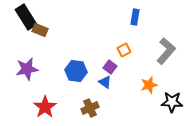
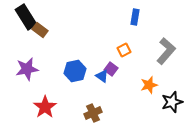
brown rectangle: rotated 14 degrees clockwise
purple square: moved 1 px right, 2 px down
blue hexagon: moved 1 px left; rotated 20 degrees counterclockwise
blue triangle: moved 3 px left, 6 px up
black star: rotated 20 degrees counterclockwise
brown cross: moved 3 px right, 5 px down
